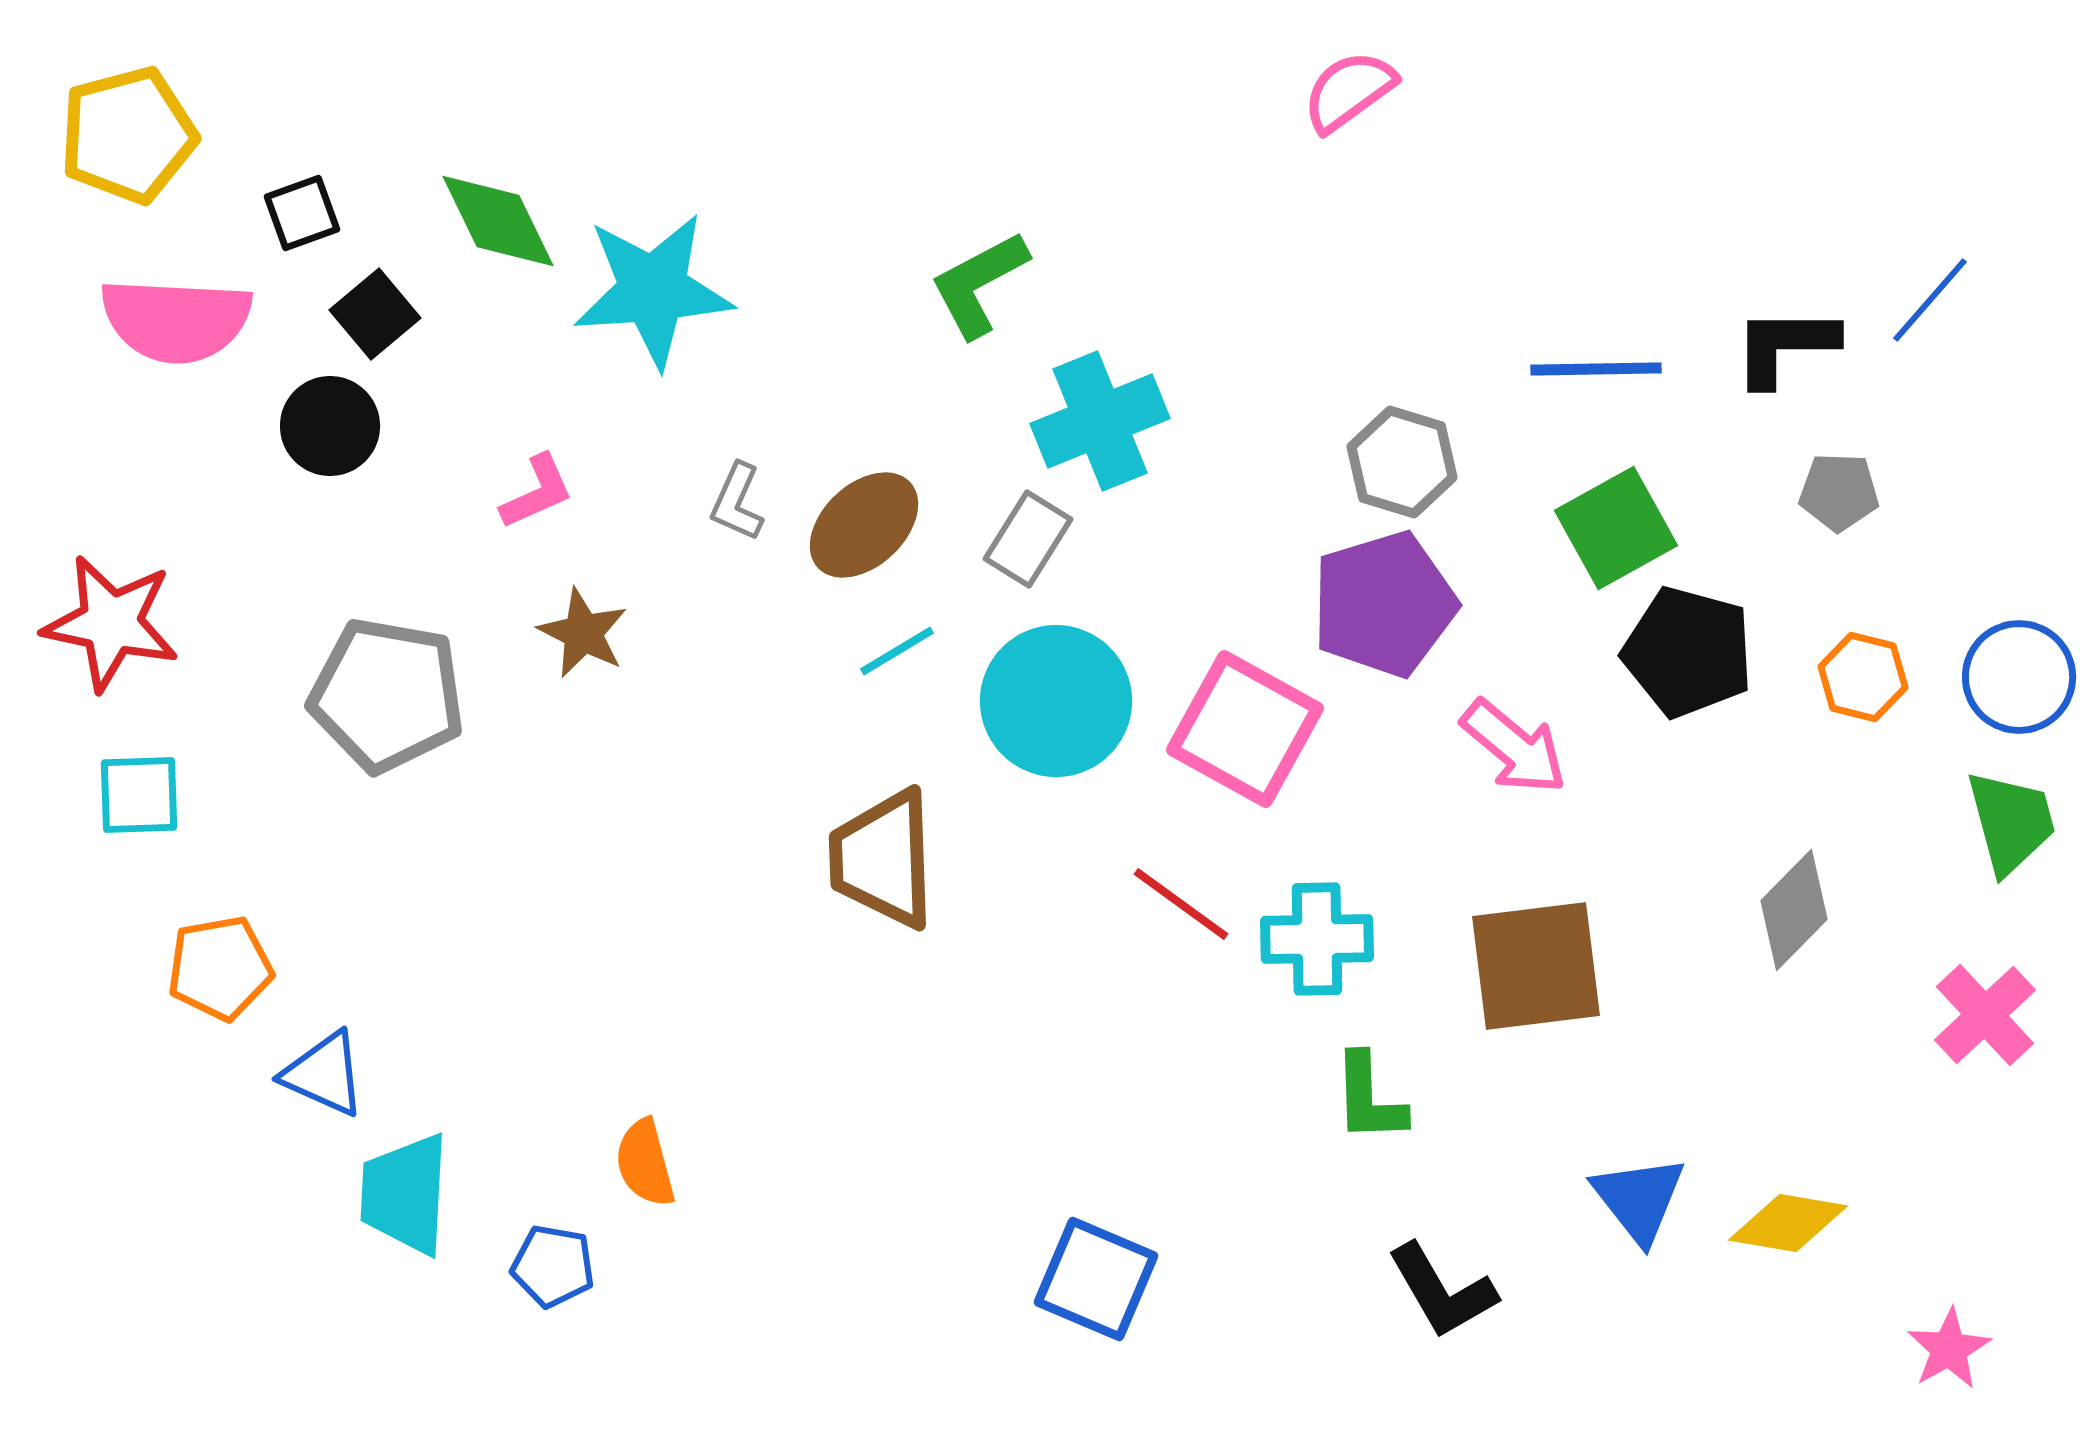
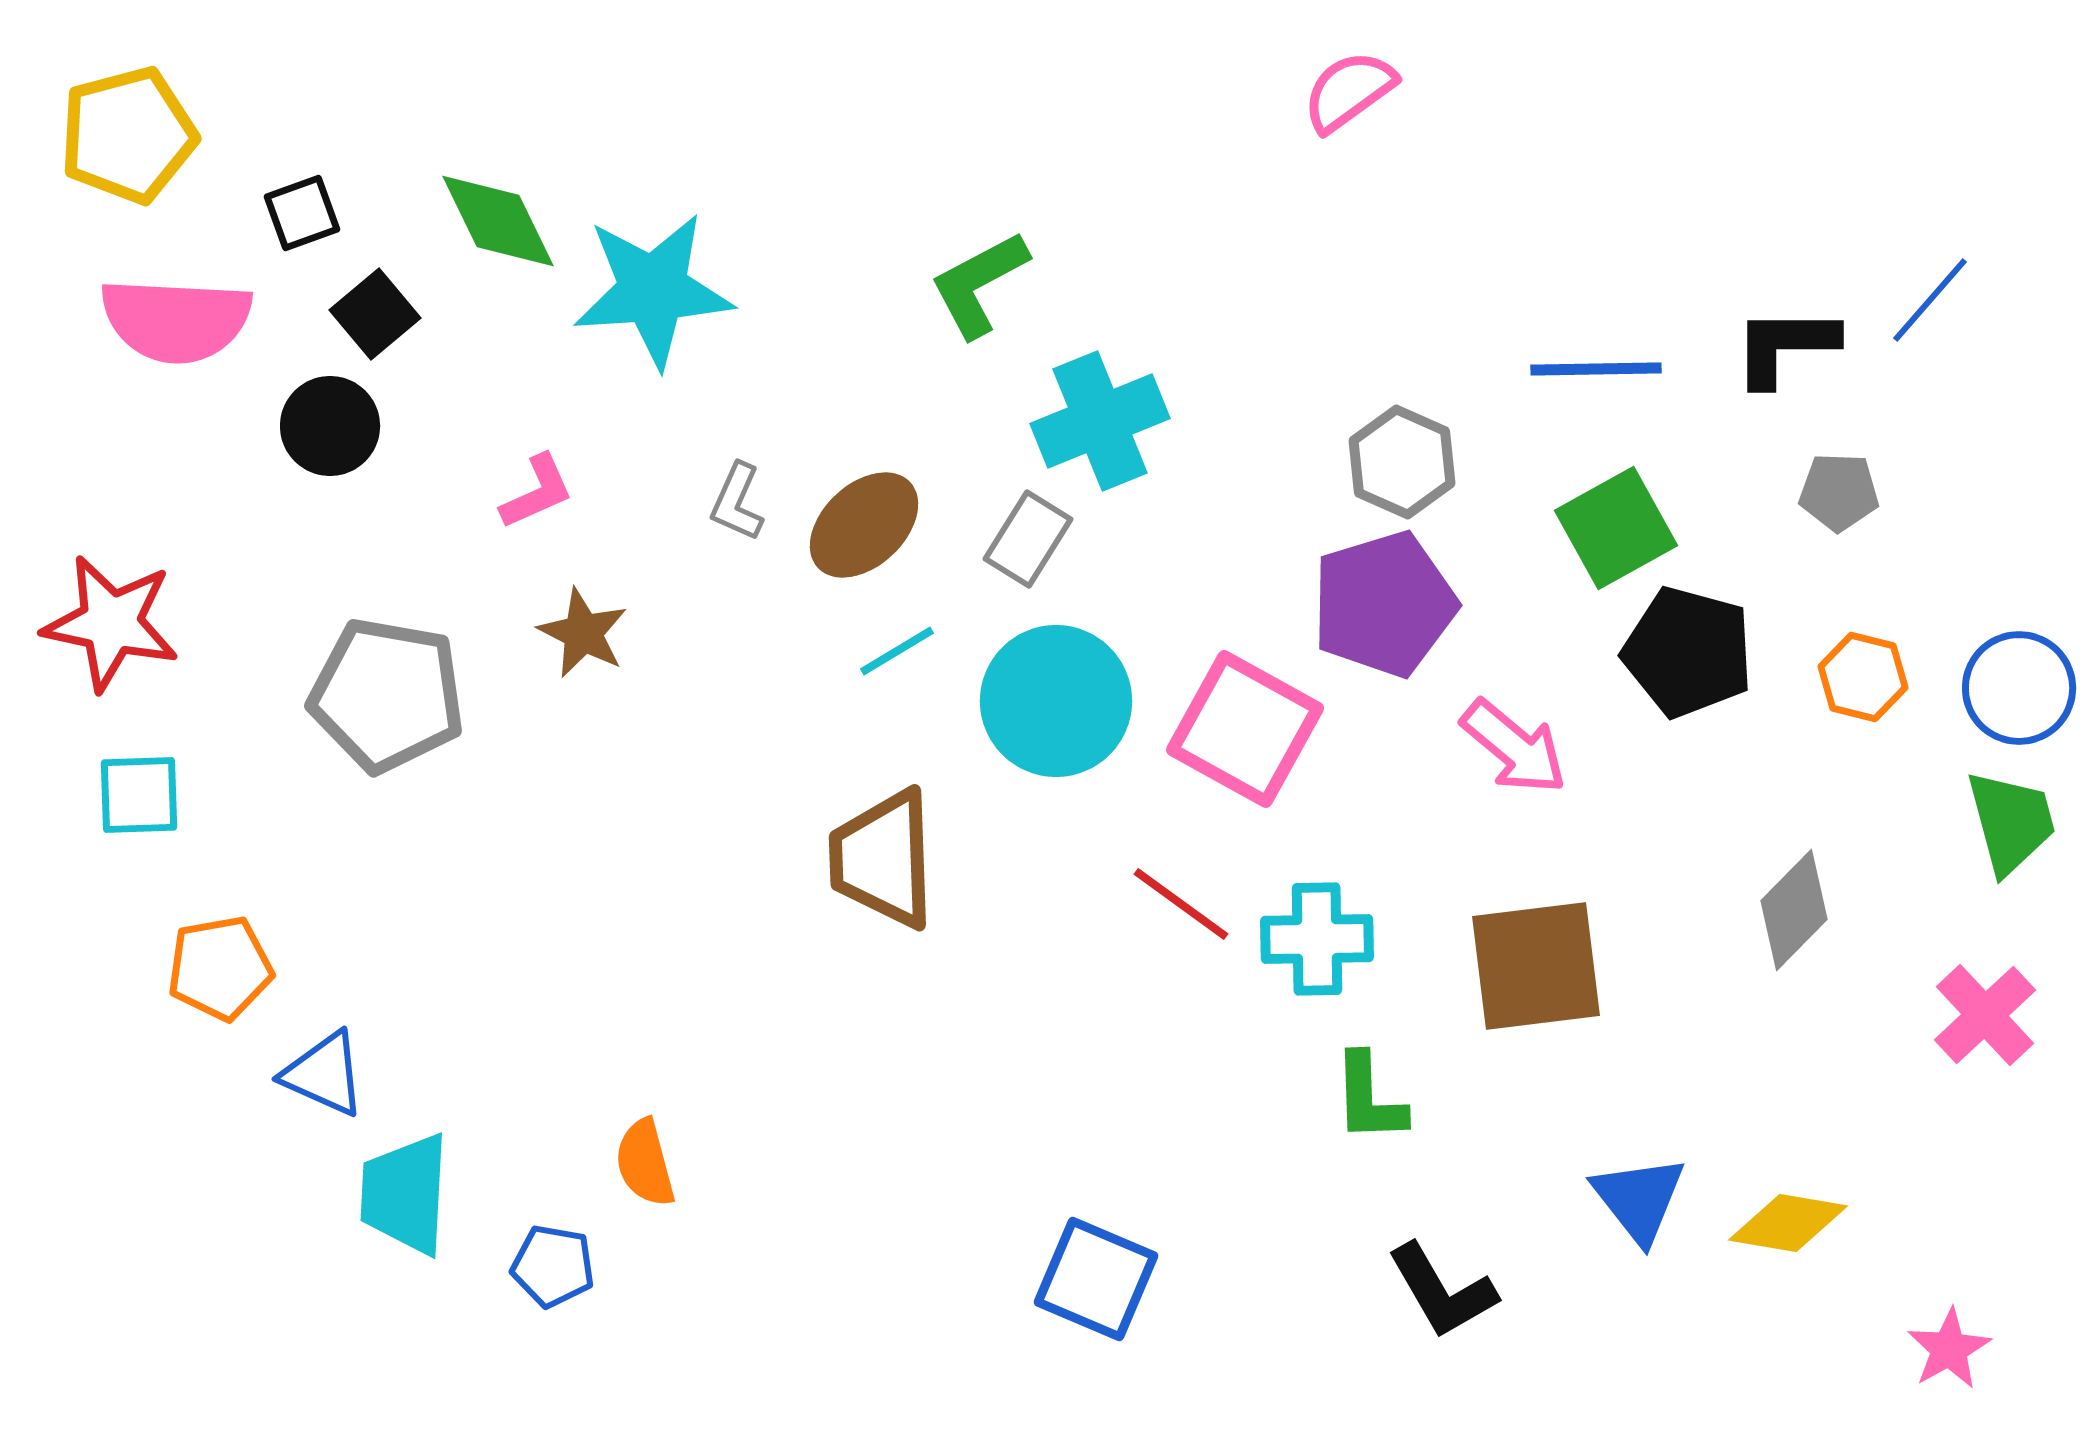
gray hexagon at (1402, 462): rotated 7 degrees clockwise
blue circle at (2019, 677): moved 11 px down
